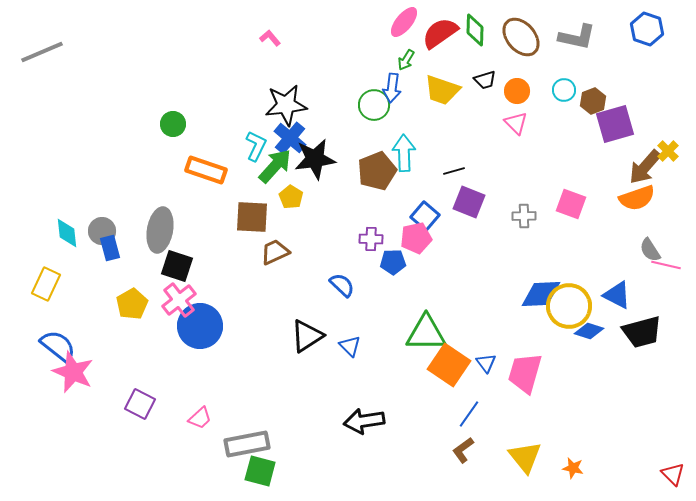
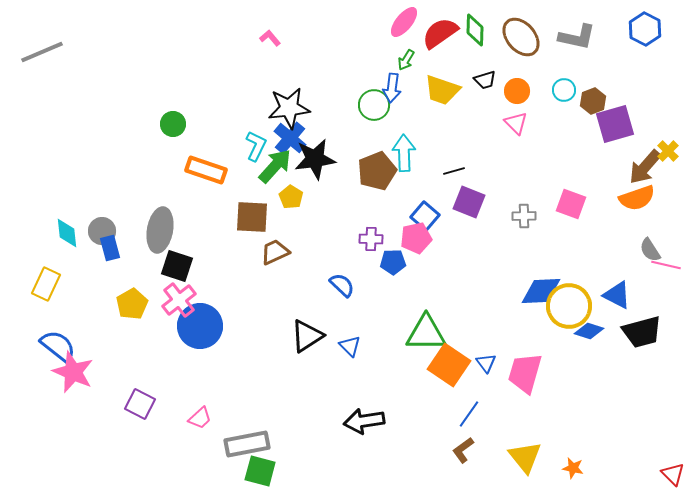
blue hexagon at (647, 29): moved 2 px left; rotated 8 degrees clockwise
black star at (286, 105): moved 3 px right, 3 px down
blue diamond at (541, 294): moved 3 px up
